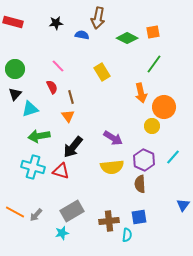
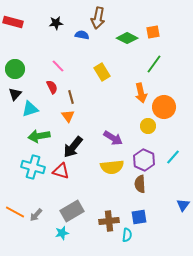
yellow circle: moved 4 px left
